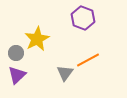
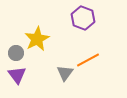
purple triangle: rotated 24 degrees counterclockwise
